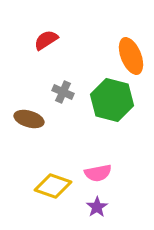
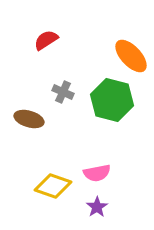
orange ellipse: rotated 21 degrees counterclockwise
pink semicircle: moved 1 px left
